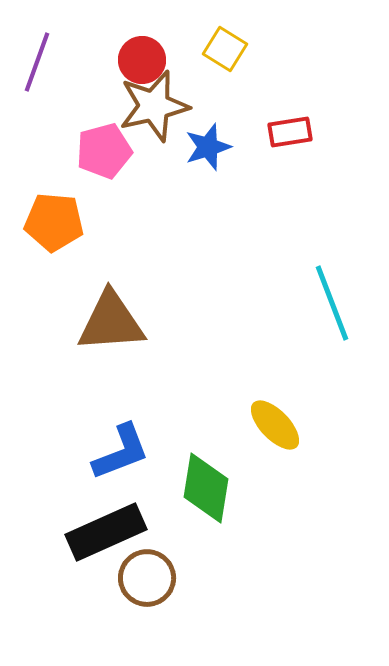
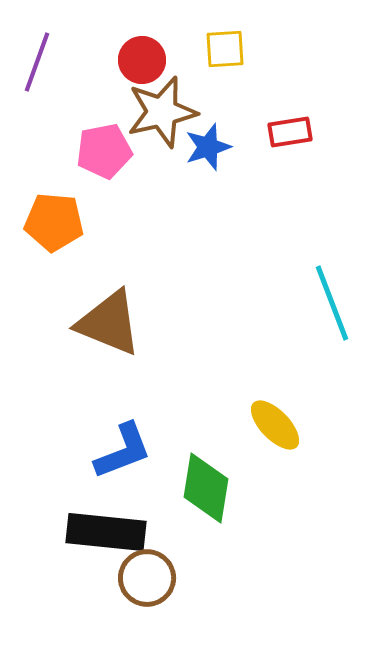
yellow square: rotated 36 degrees counterclockwise
brown star: moved 8 px right, 6 px down
pink pentagon: rotated 4 degrees clockwise
brown triangle: moved 2 px left, 1 px down; rotated 26 degrees clockwise
blue L-shape: moved 2 px right, 1 px up
black rectangle: rotated 30 degrees clockwise
